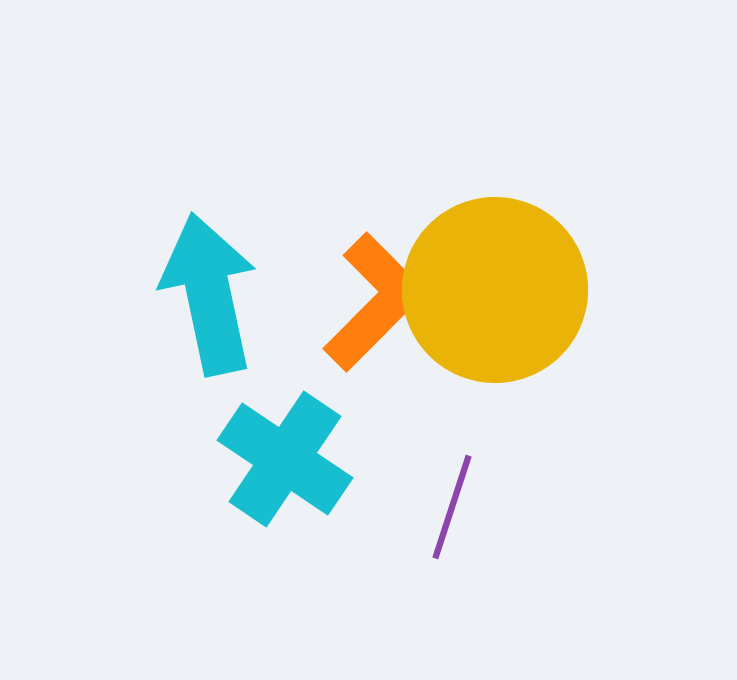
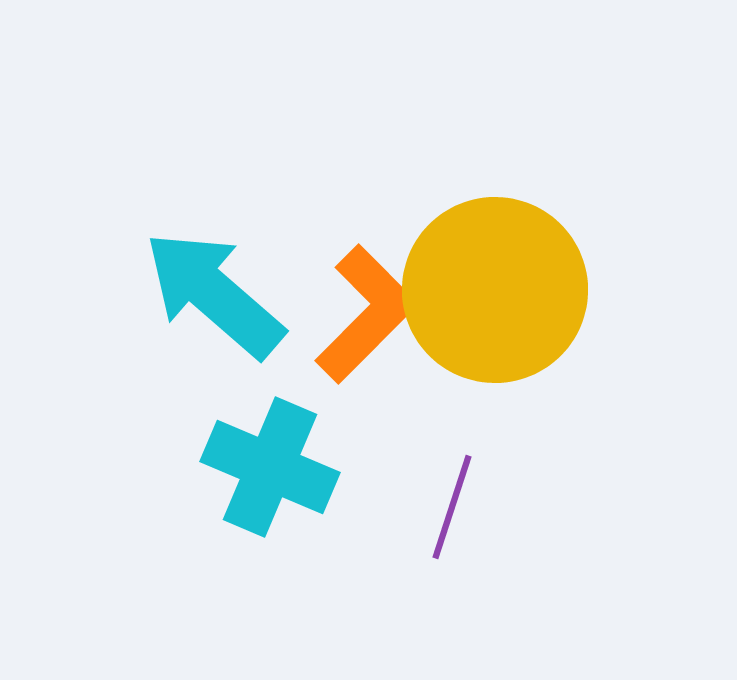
cyan arrow: moved 5 px right; rotated 37 degrees counterclockwise
orange L-shape: moved 8 px left, 12 px down
cyan cross: moved 15 px left, 8 px down; rotated 11 degrees counterclockwise
